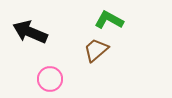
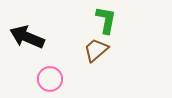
green L-shape: moved 3 px left; rotated 72 degrees clockwise
black arrow: moved 3 px left, 5 px down
